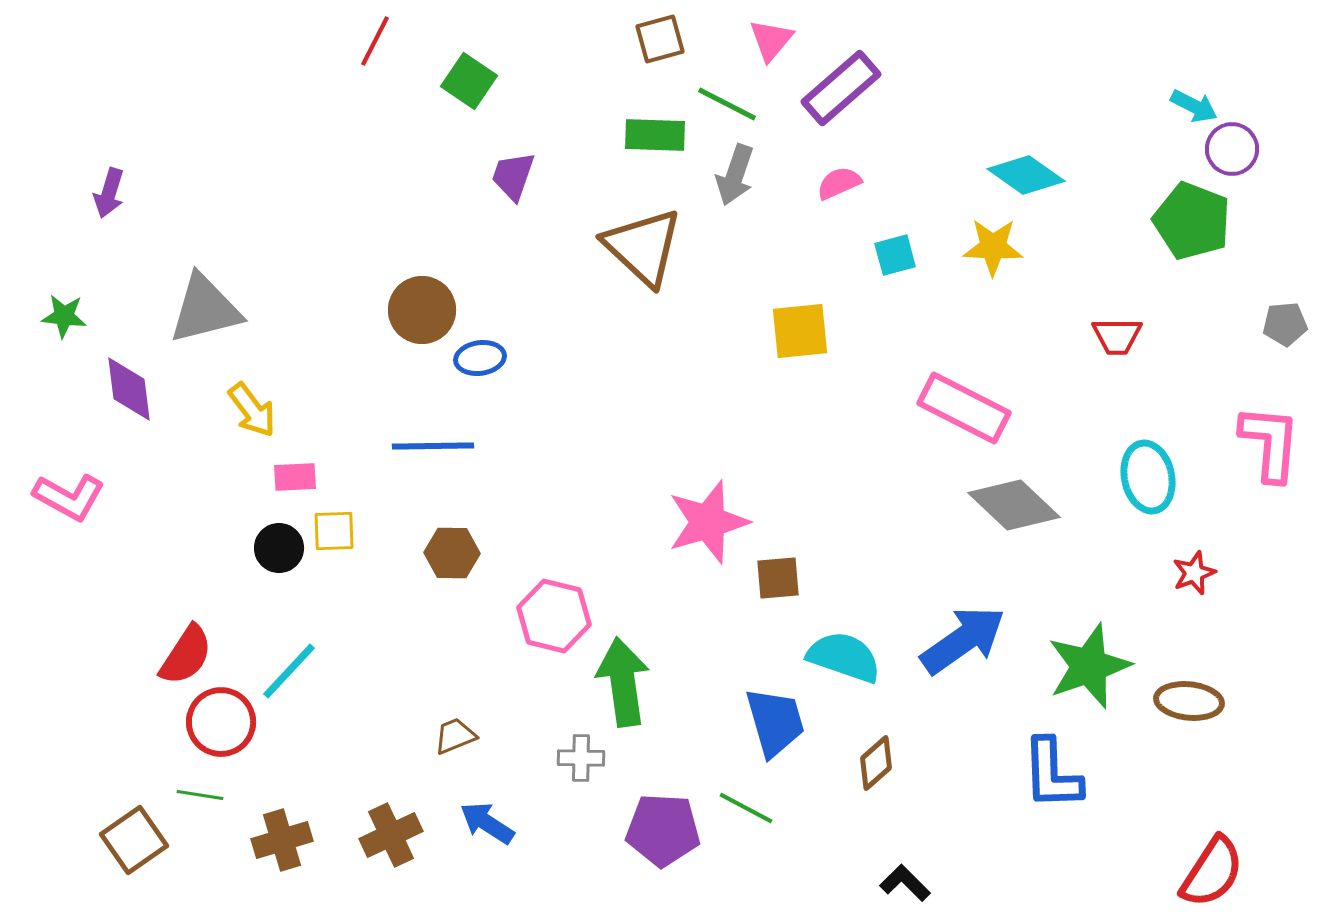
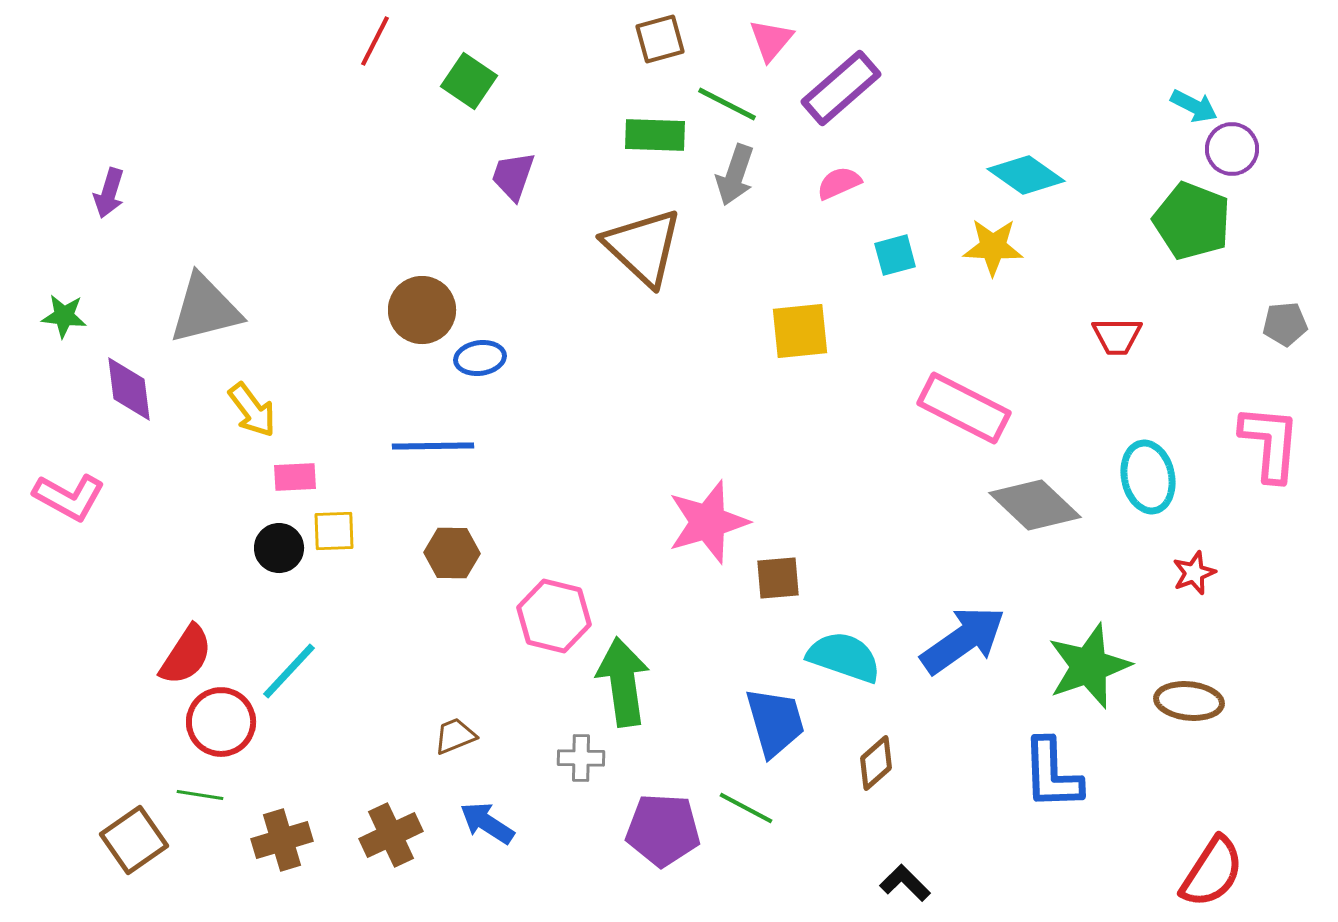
gray diamond at (1014, 505): moved 21 px right
